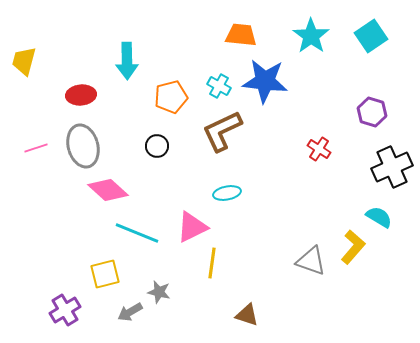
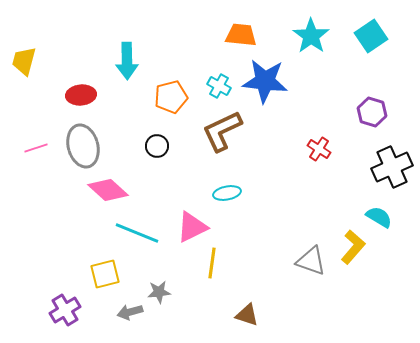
gray star: rotated 20 degrees counterclockwise
gray arrow: rotated 15 degrees clockwise
